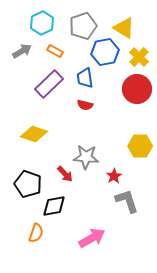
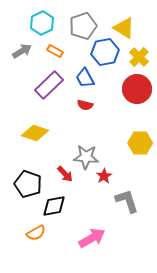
blue trapezoid: rotated 20 degrees counterclockwise
purple rectangle: moved 1 px down
yellow diamond: moved 1 px right, 1 px up
yellow hexagon: moved 3 px up
red star: moved 10 px left
orange semicircle: rotated 42 degrees clockwise
